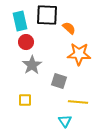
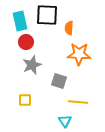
orange semicircle: rotated 128 degrees counterclockwise
gray star: rotated 12 degrees clockwise
